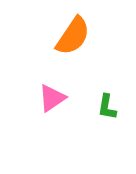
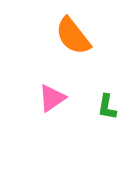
orange semicircle: rotated 108 degrees clockwise
